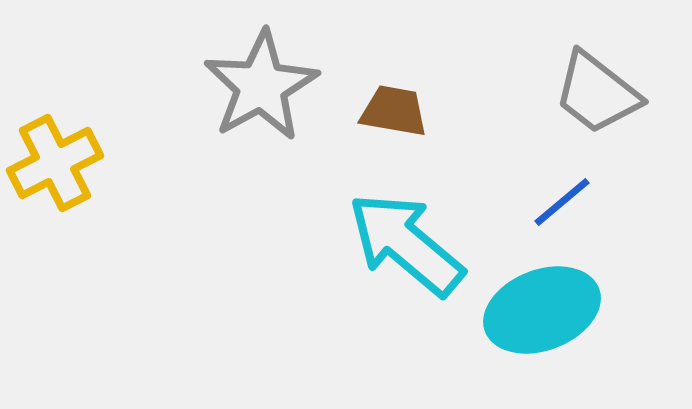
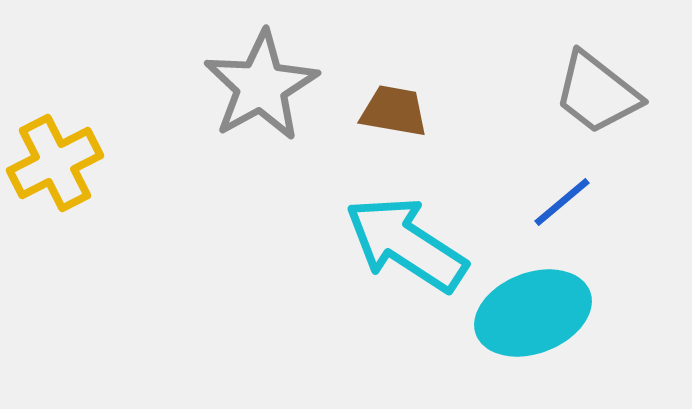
cyan arrow: rotated 7 degrees counterclockwise
cyan ellipse: moved 9 px left, 3 px down
